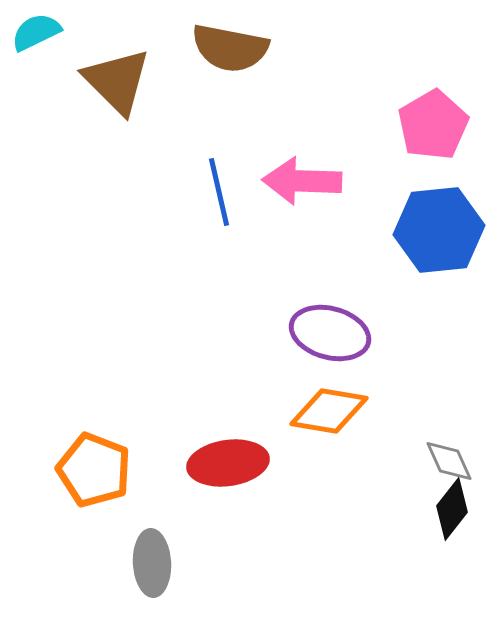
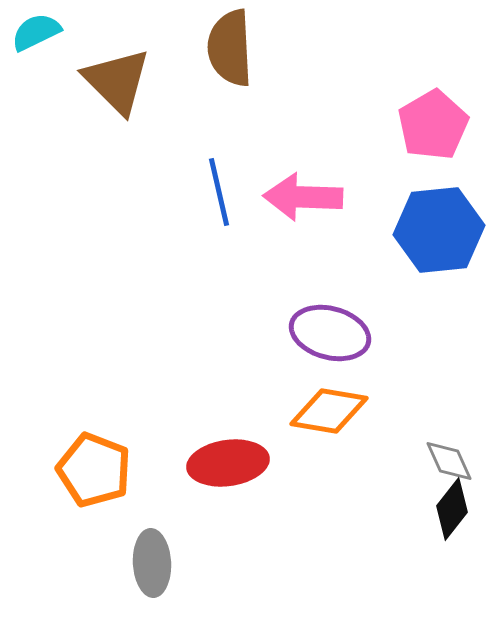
brown semicircle: rotated 76 degrees clockwise
pink arrow: moved 1 px right, 16 px down
